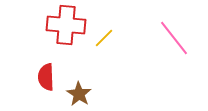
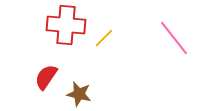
red semicircle: rotated 36 degrees clockwise
brown star: rotated 20 degrees counterclockwise
